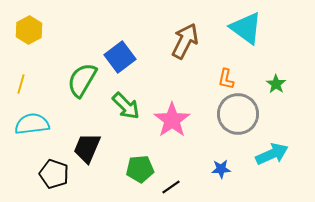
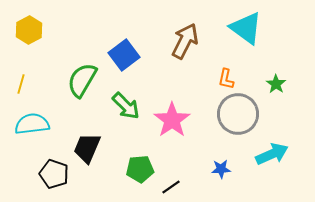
blue square: moved 4 px right, 2 px up
